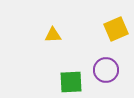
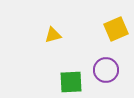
yellow triangle: rotated 12 degrees counterclockwise
